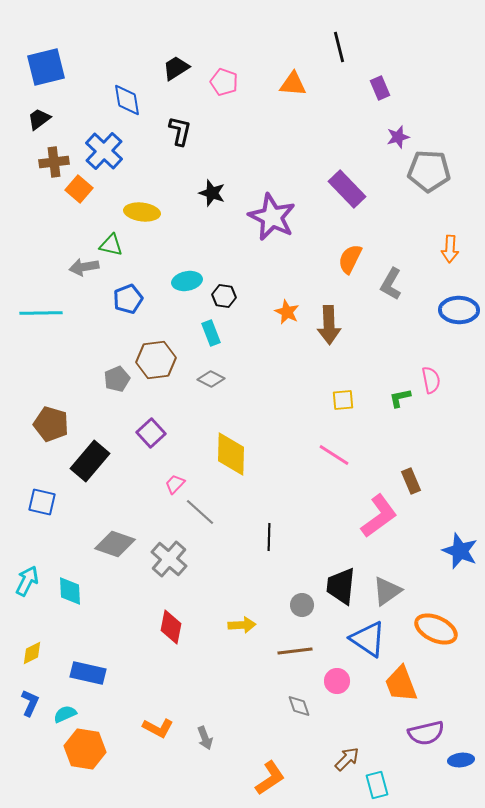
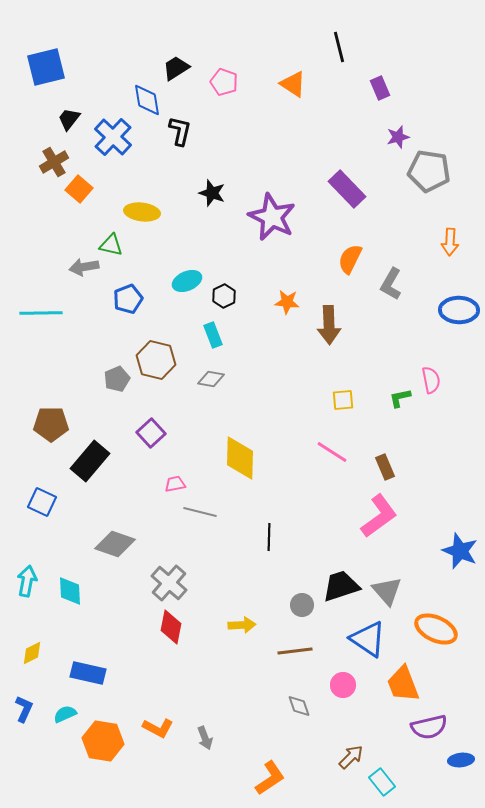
orange triangle at (293, 84): rotated 28 degrees clockwise
blue diamond at (127, 100): moved 20 px right
black trapezoid at (39, 119): moved 30 px right; rotated 15 degrees counterclockwise
blue cross at (104, 151): moved 9 px right, 14 px up
brown cross at (54, 162): rotated 24 degrees counterclockwise
gray pentagon at (429, 171): rotated 6 degrees clockwise
orange arrow at (450, 249): moved 7 px up
cyan ellipse at (187, 281): rotated 12 degrees counterclockwise
black hexagon at (224, 296): rotated 25 degrees clockwise
orange star at (287, 312): moved 10 px up; rotated 20 degrees counterclockwise
cyan rectangle at (211, 333): moved 2 px right, 2 px down
brown hexagon at (156, 360): rotated 21 degrees clockwise
gray diamond at (211, 379): rotated 16 degrees counterclockwise
brown pentagon at (51, 424): rotated 16 degrees counterclockwise
yellow diamond at (231, 454): moved 9 px right, 4 px down
pink line at (334, 455): moved 2 px left, 3 px up
brown rectangle at (411, 481): moved 26 px left, 14 px up
pink trapezoid at (175, 484): rotated 35 degrees clockwise
blue square at (42, 502): rotated 12 degrees clockwise
gray line at (200, 512): rotated 28 degrees counterclockwise
gray cross at (169, 559): moved 24 px down
cyan arrow at (27, 581): rotated 16 degrees counterclockwise
black trapezoid at (341, 586): rotated 66 degrees clockwise
gray triangle at (387, 591): rotated 36 degrees counterclockwise
pink circle at (337, 681): moved 6 px right, 4 px down
orange trapezoid at (401, 684): moved 2 px right
blue L-shape at (30, 703): moved 6 px left, 6 px down
purple semicircle at (426, 733): moved 3 px right, 6 px up
orange hexagon at (85, 749): moved 18 px right, 8 px up
brown arrow at (347, 759): moved 4 px right, 2 px up
cyan rectangle at (377, 785): moved 5 px right, 3 px up; rotated 24 degrees counterclockwise
